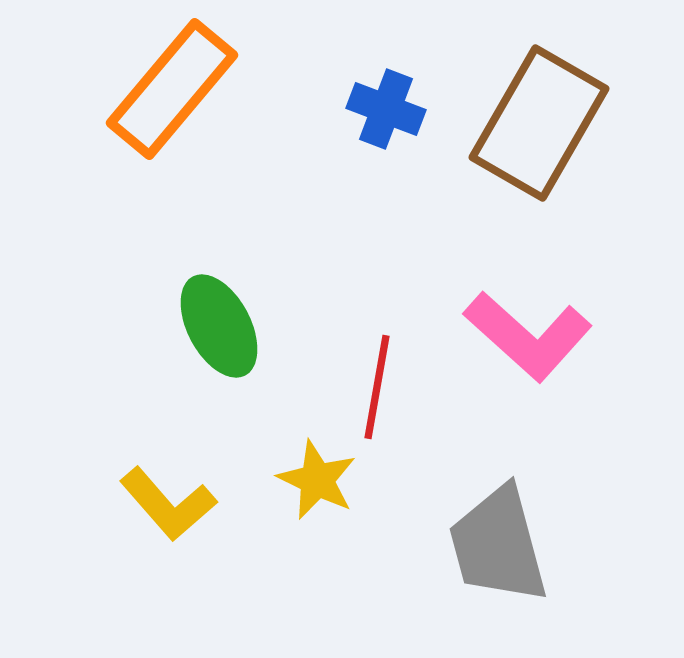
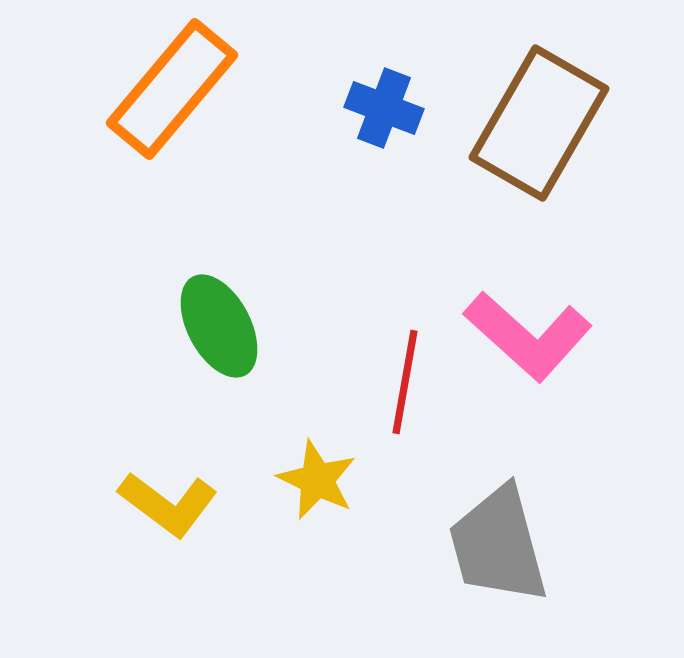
blue cross: moved 2 px left, 1 px up
red line: moved 28 px right, 5 px up
yellow L-shape: rotated 12 degrees counterclockwise
